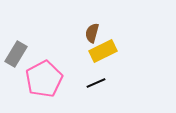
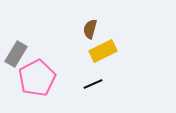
brown semicircle: moved 2 px left, 4 px up
pink pentagon: moved 7 px left, 1 px up
black line: moved 3 px left, 1 px down
